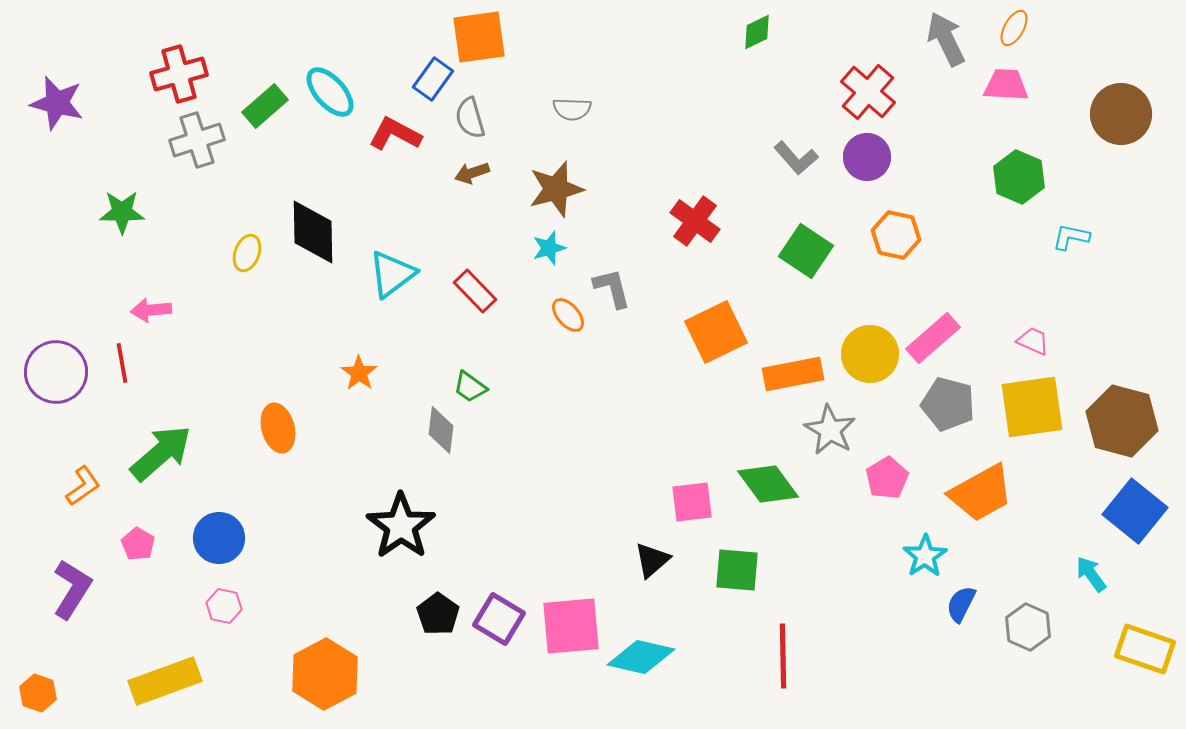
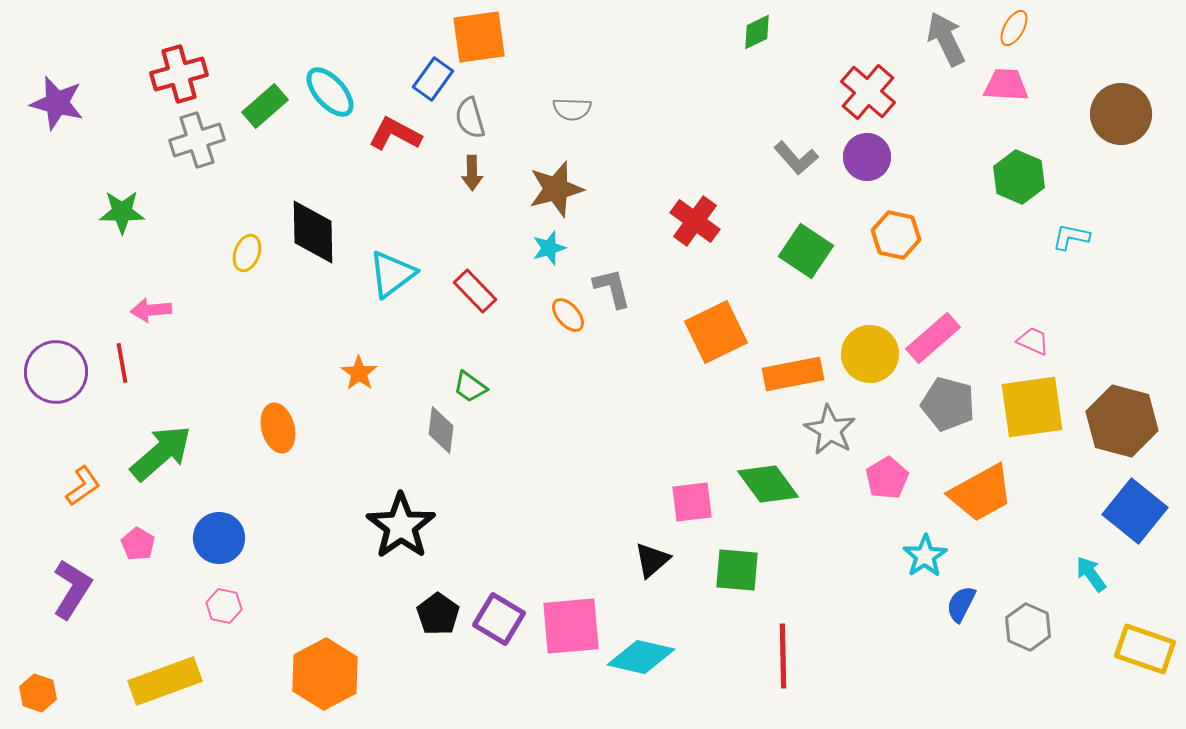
brown arrow at (472, 173): rotated 72 degrees counterclockwise
